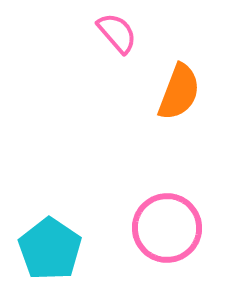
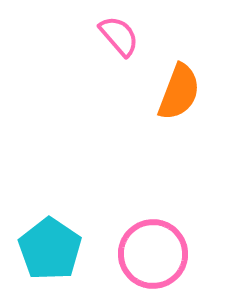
pink semicircle: moved 2 px right, 3 px down
pink circle: moved 14 px left, 26 px down
